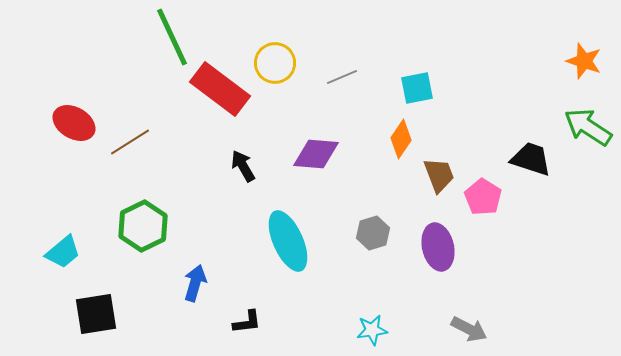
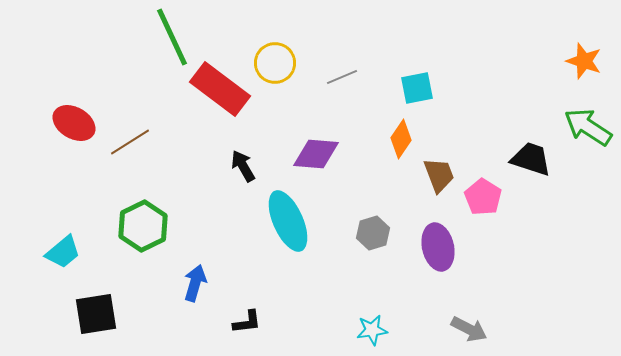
cyan ellipse: moved 20 px up
